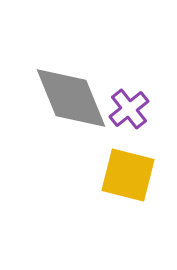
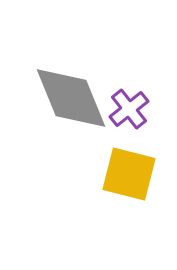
yellow square: moved 1 px right, 1 px up
